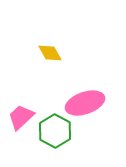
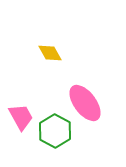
pink ellipse: rotated 72 degrees clockwise
pink trapezoid: rotated 104 degrees clockwise
